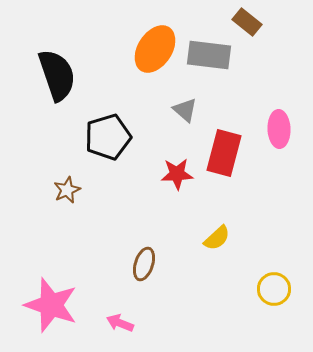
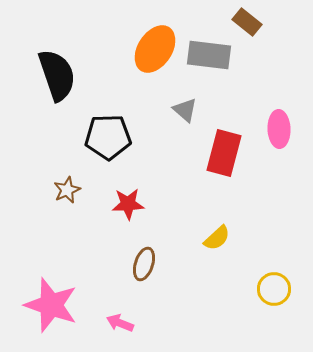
black pentagon: rotated 15 degrees clockwise
red star: moved 49 px left, 30 px down
